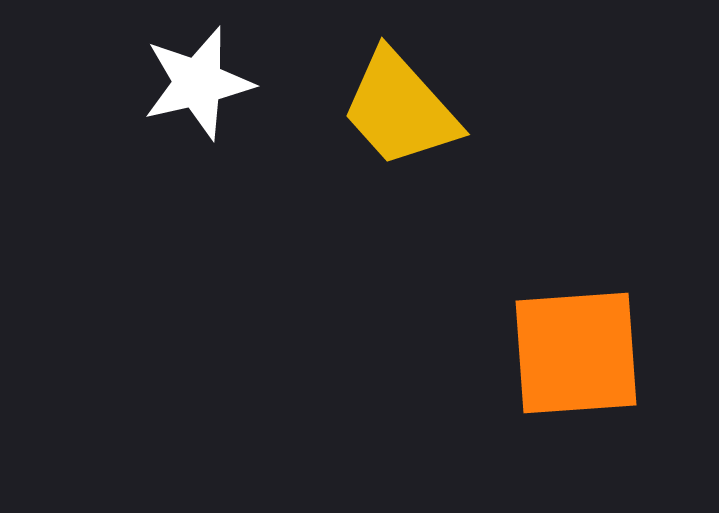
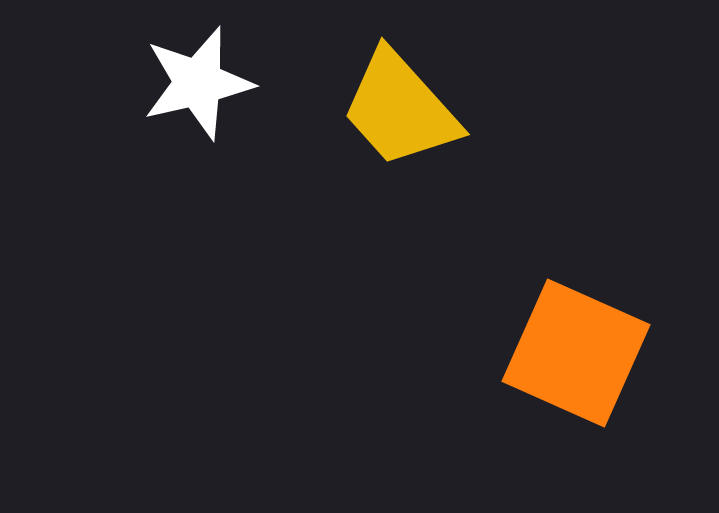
orange square: rotated 28 degrees clockwise
